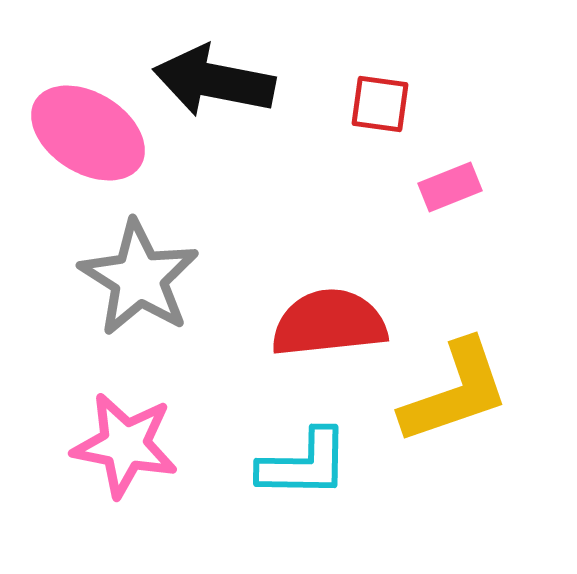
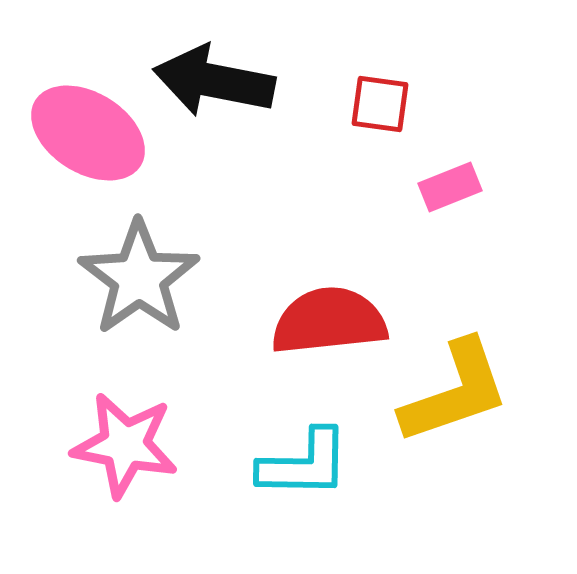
gray star: rotated 5 degrees clockwise
red semicircle: moved 2 px up
